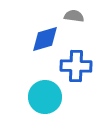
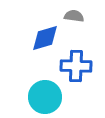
blue diamond: moved 1 px up
